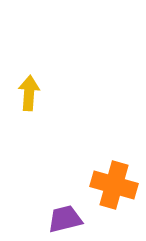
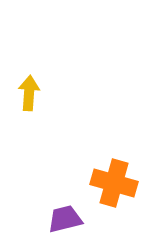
orange cross: moved 2 px up
